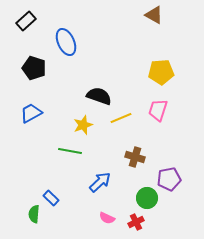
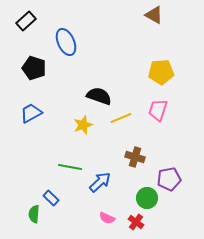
green line: moved 16 px down
red cross: rotated 28 degrees counterclockwise
